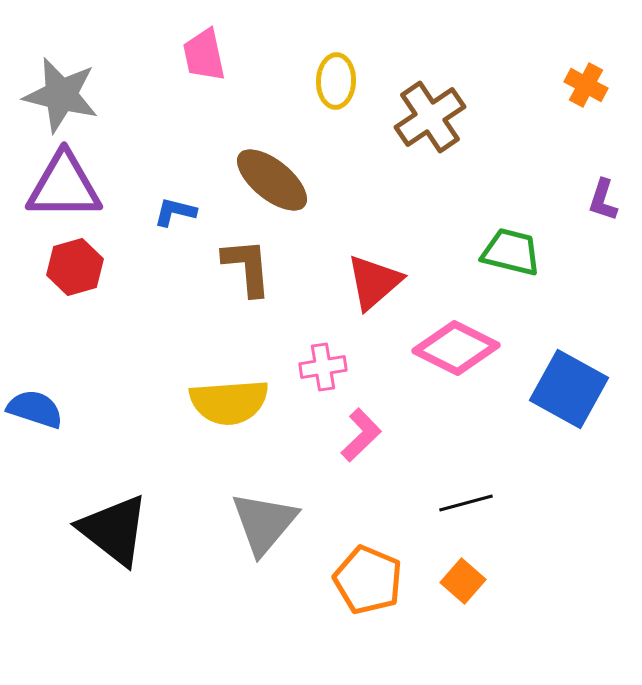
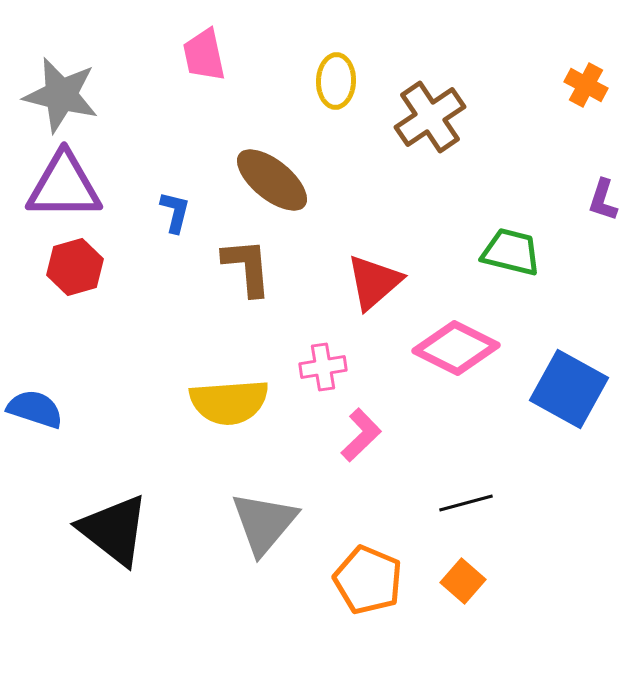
blue L-shape: rotated 90 degrees clockwise
